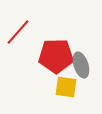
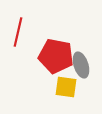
red line: rotated 28 degrees counterclockwise
red pentagon: rotated 12 degrees clockwise
